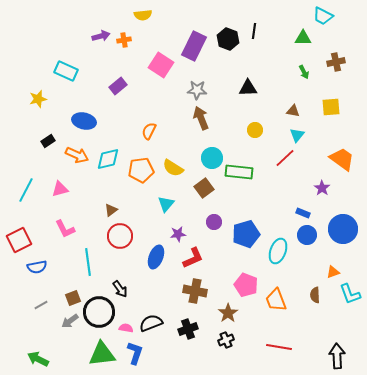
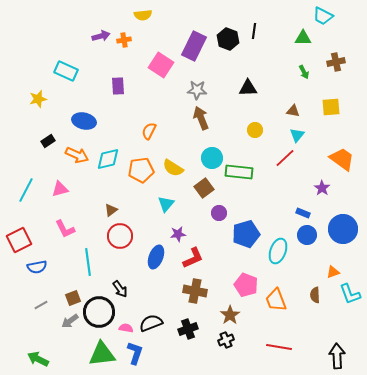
purple rectangle at (118, 86): rotated 54 degrees counterclockwise
purple circle at (214, 222): moved 5 px right, 9 px up
brown star at (228, 313): moved 2 px right, 2 px down
